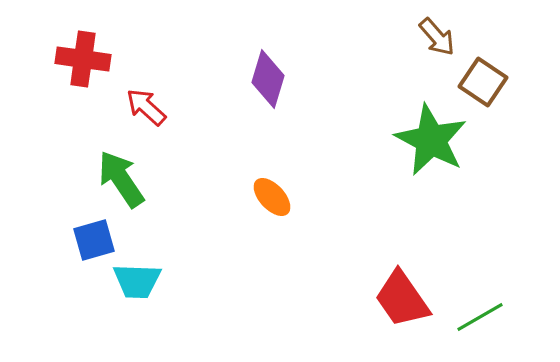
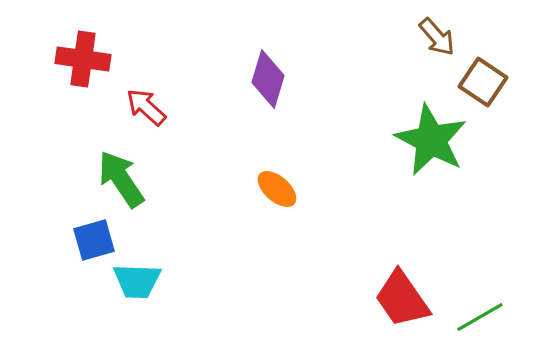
orange ellipse: moved 5 px right, 8 px up; rotated 6 degrees counterclockwise
